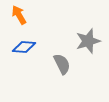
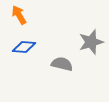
gray star: moved 3 px right, 1 px down
gray semicircle: rotated 50 degrees counterclockwise
